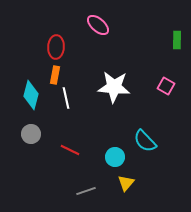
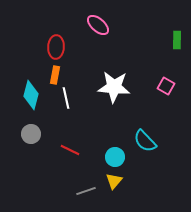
yellow triangle: moved 12 px left, 2 px up
